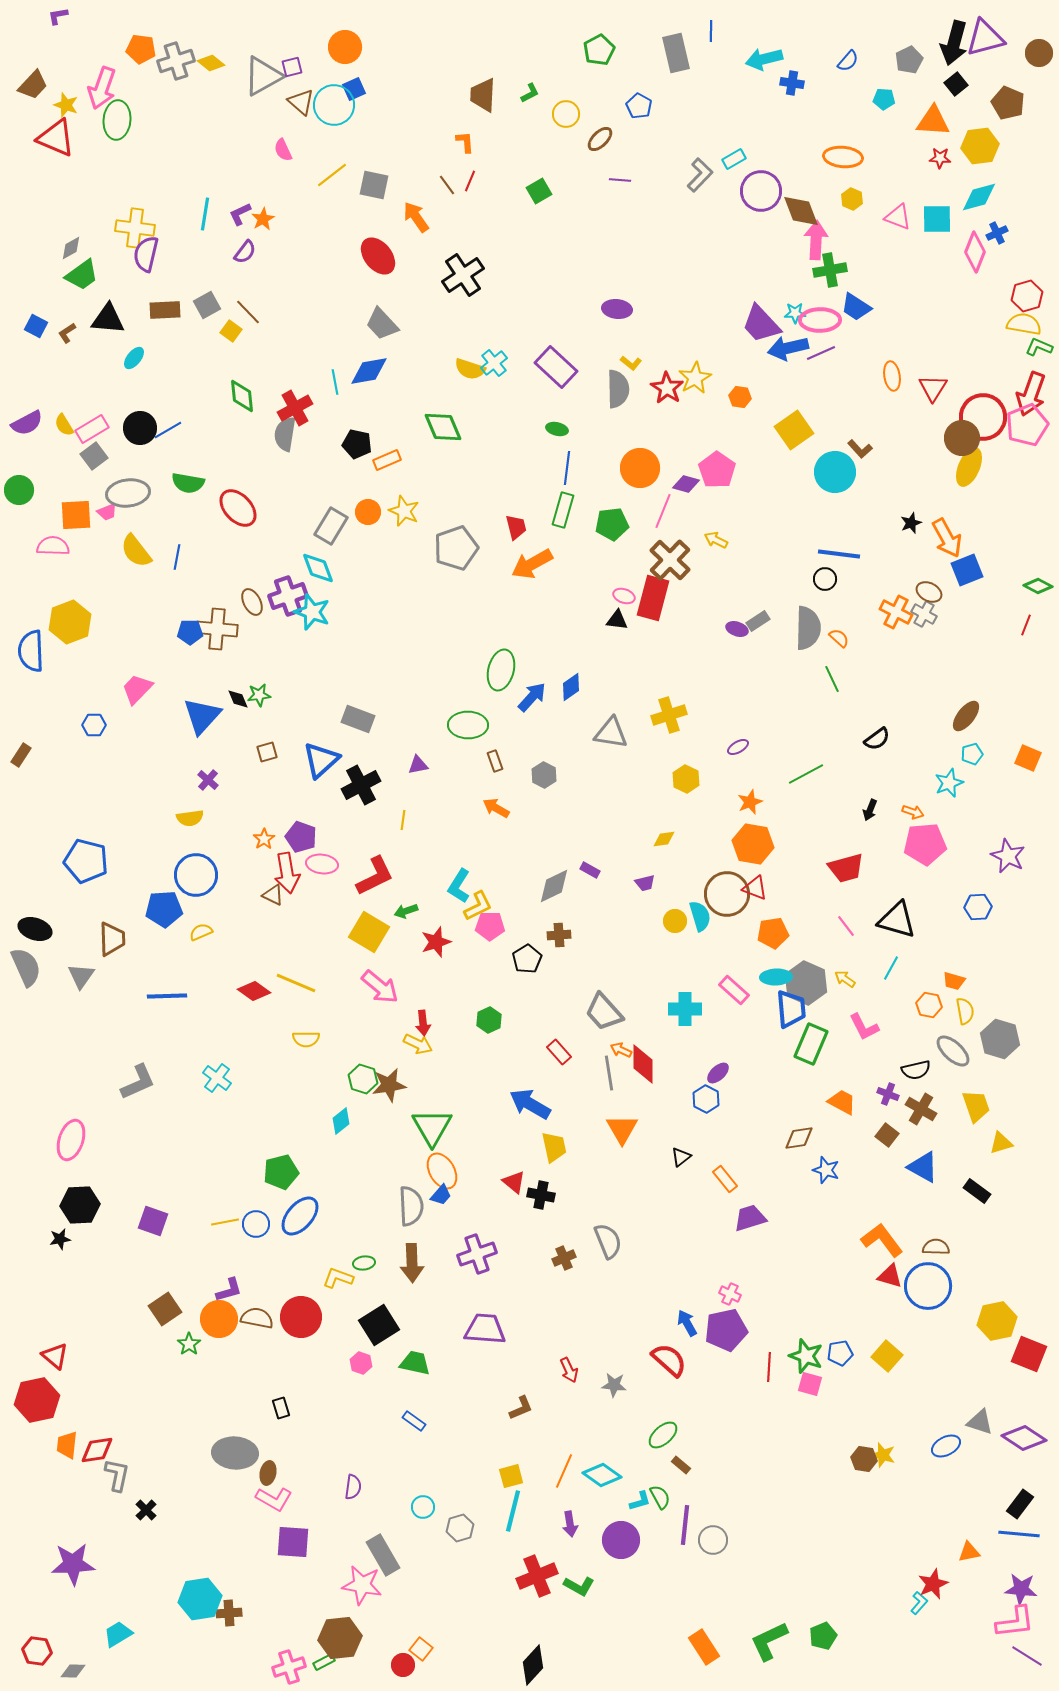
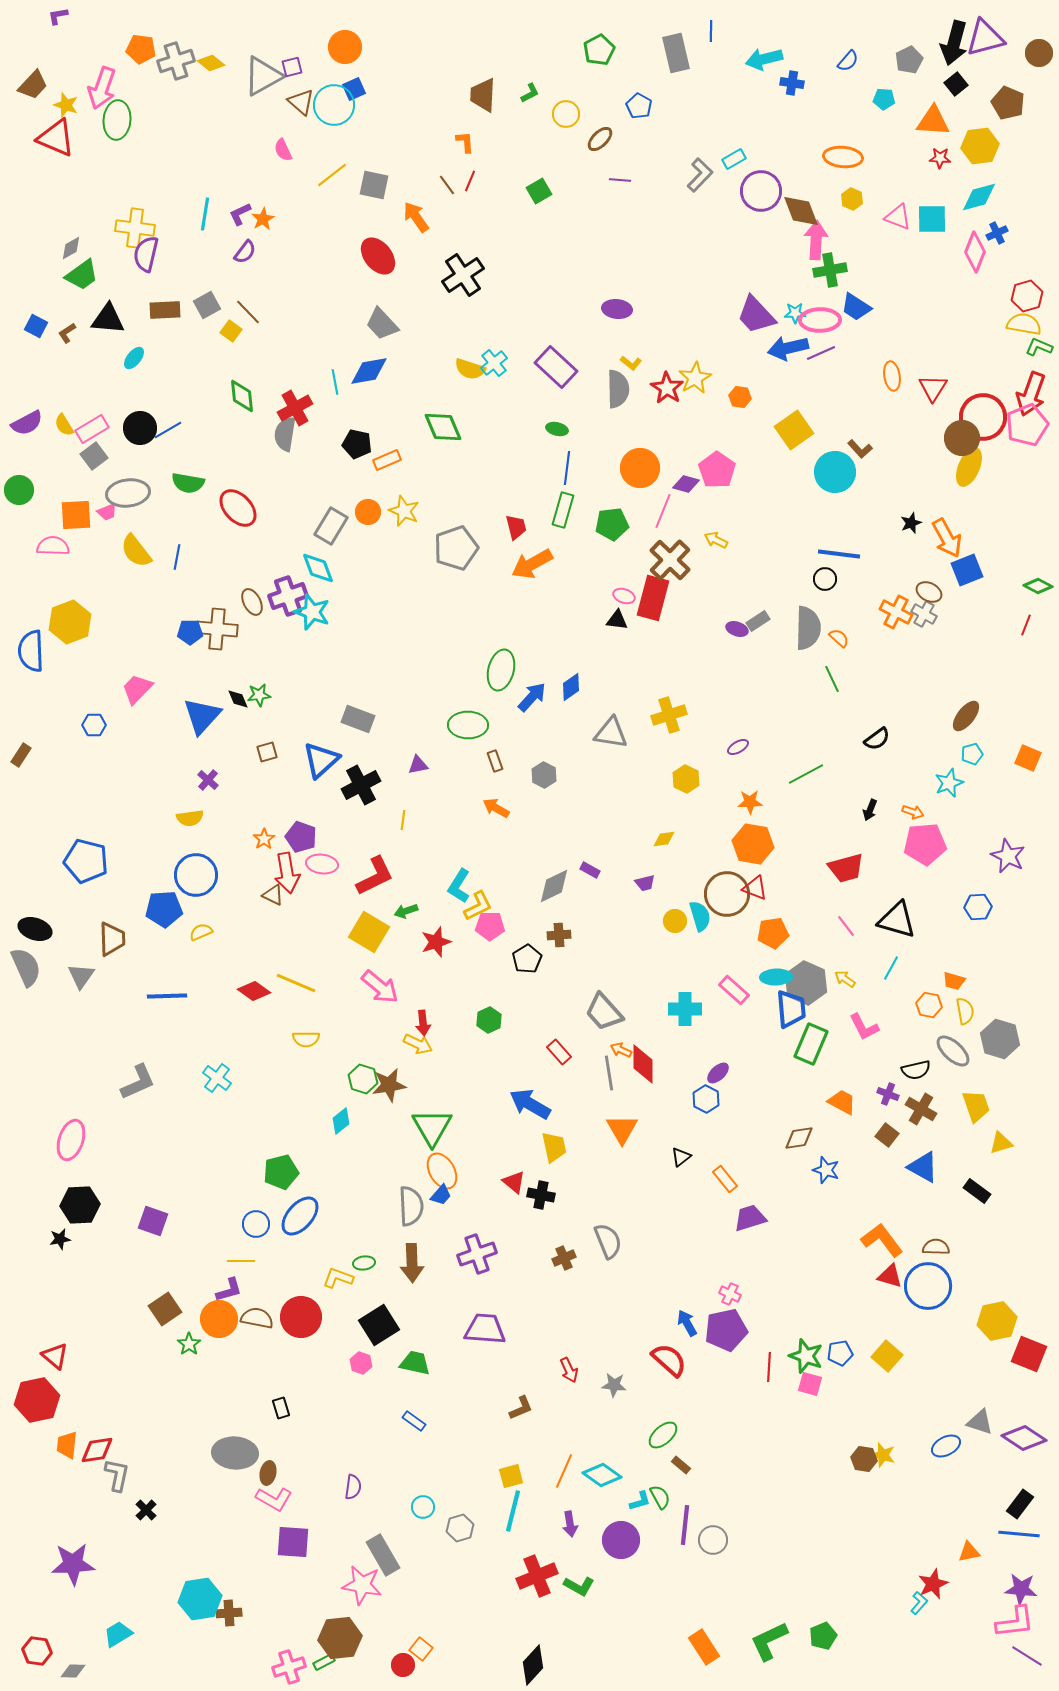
cyan square at (937, 219): moved 5 px left
purple trapezoid at (761, 324): moved 5 px left, 9 px up
orange star at (750, 802): rotated 20 degrees clockwise
yellow line at (225, 1222): moved 16 px right, 39 px down; rotated 12 degrees clockwise
